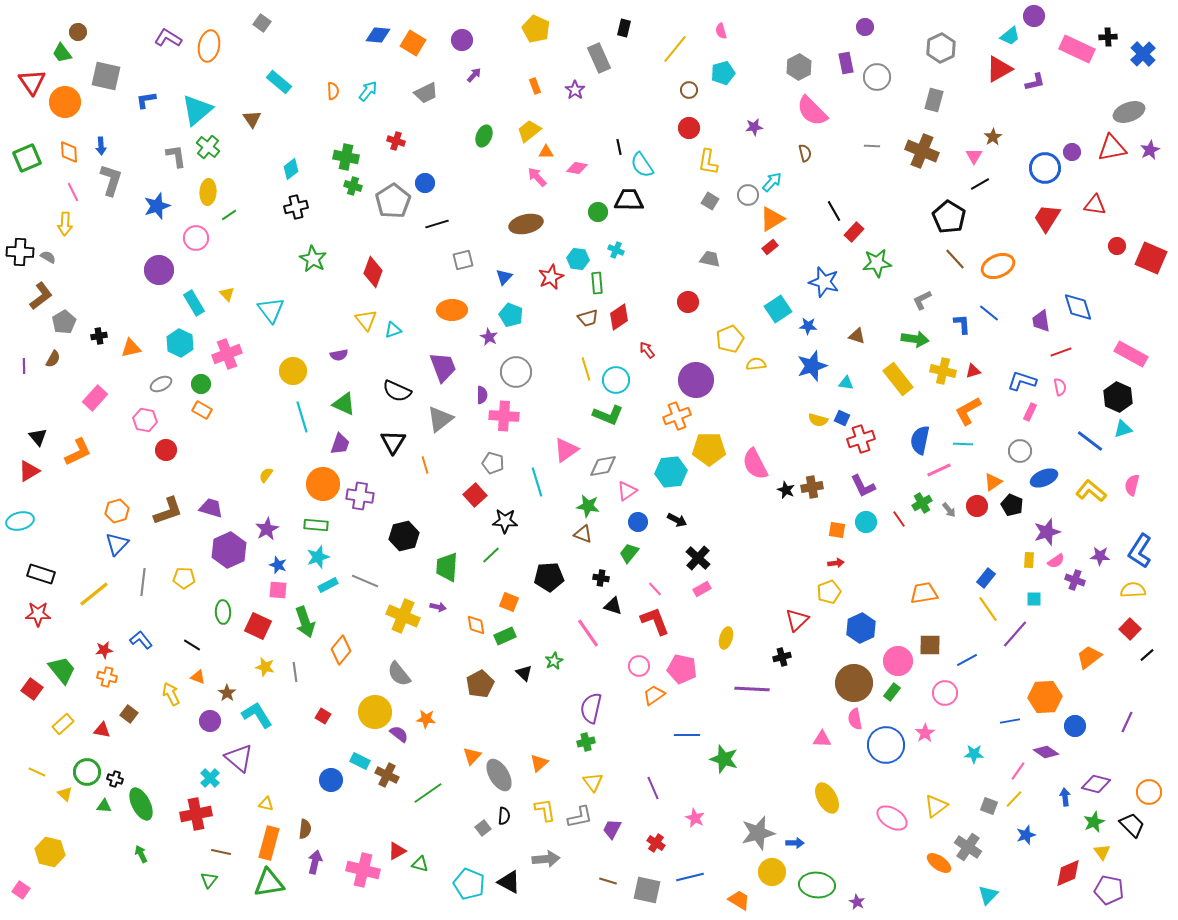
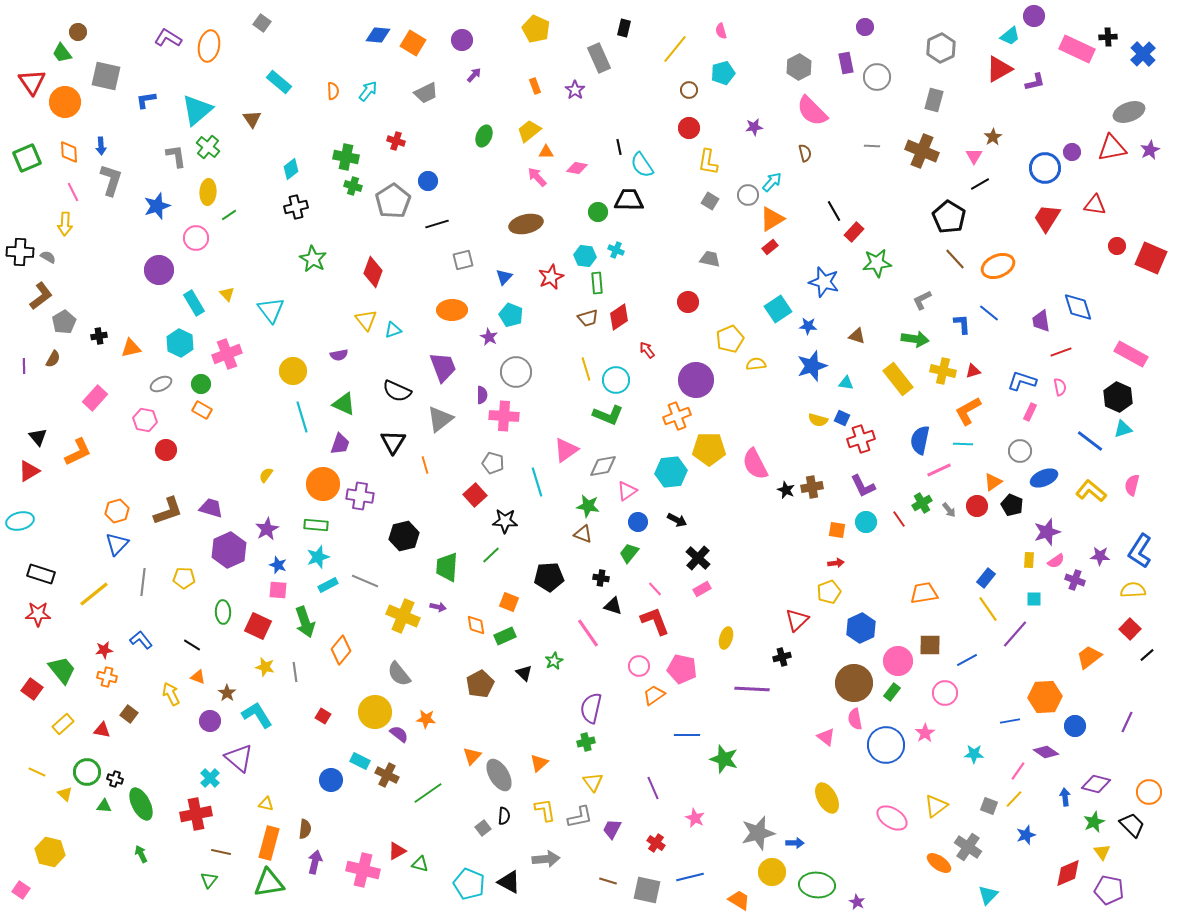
blue circle at (425, 183): moved 3 px right, 2 px up
cyan hexagon at (578, 259): moved 7 px right, 3 px up
pink triangle at (822, 739): moved 4 px right, 2 px up; rotated 36 degrees clockwise
